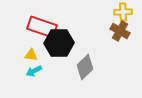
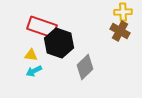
black hexagon: rotated 20 degrees clockwise
